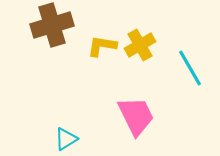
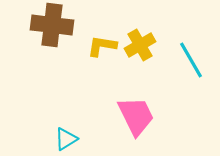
brown cross: rotated 24 degrees clockwise
cyan line: moved 1 px right, 8 px up
